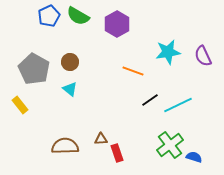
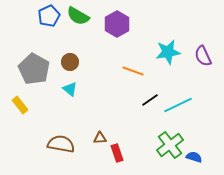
brown triangle: moved 1 px left, 1 px up
brown semicircle: moved 4 px left, 2 px up; rotated 12 degrees clockwise
